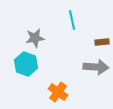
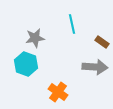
cyan line: moved 4 px down
brown rectangle: rotated 40 degrees clockwise
gray arrow: moved 1 px left
